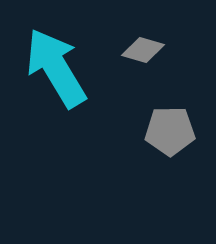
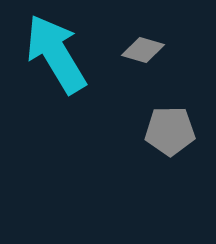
cyan arrow: moved 14 px up
